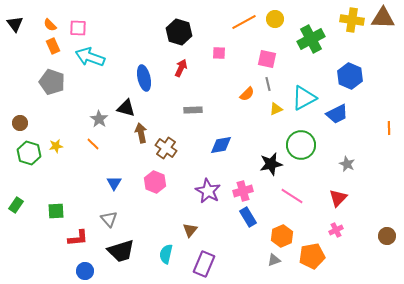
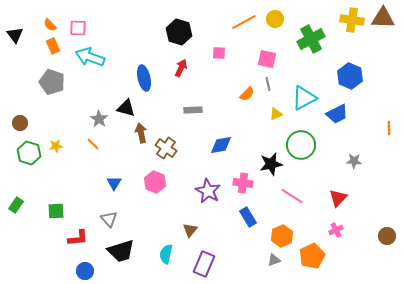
black triangle at (15, 24): moved 11 px down
yellow triangle at (276, 109): moved 5 px down
gray star at (347, 164): moved 7 px right, 3 px up; rotated 21 degrees counterclockwise
pink cross at (243, 191): moved 8 px up; rotated 24 degrees clockwise
orange pentagon at (312, 256): rotated 15 degrees counterclockwise
